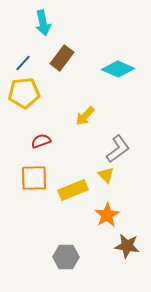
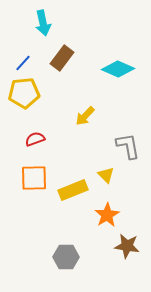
red semicircle: moved 6 px left, 2 px up
gray L-shape: moved 10 px right, 3 px up; rotated 64 degrees counterclockwise
